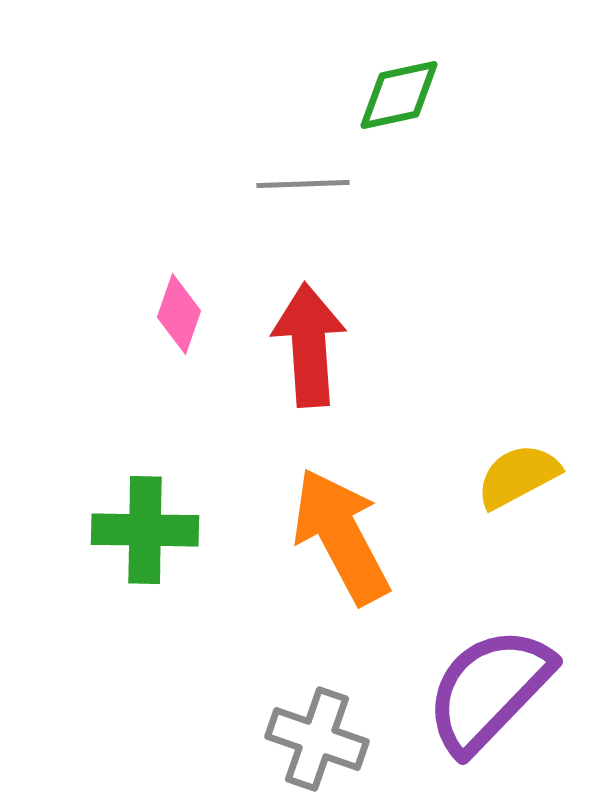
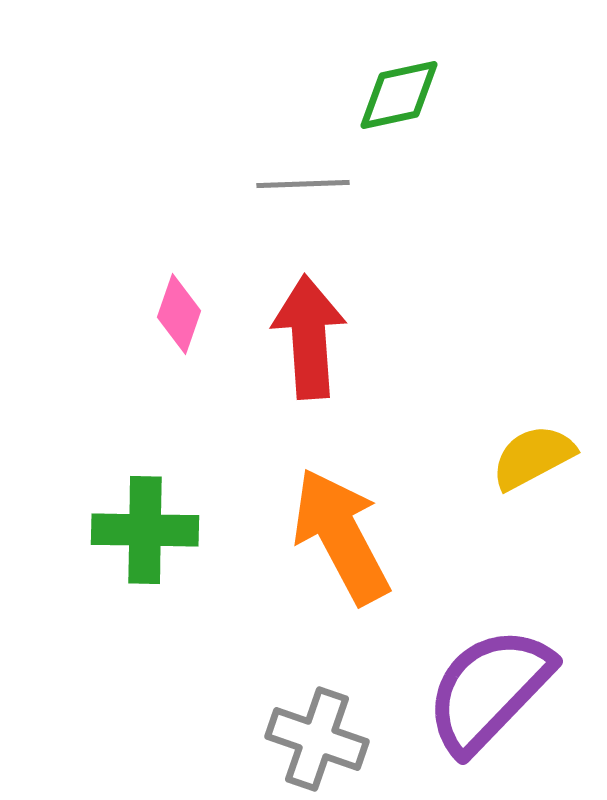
red arrow: moved 8 px up
yellow semicircle: moved 15 px right, 19 px up
